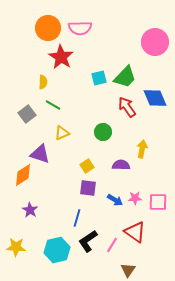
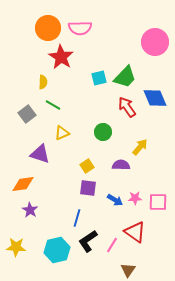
yellow arrow: moved 2 px left, 2 px up; rotated 30 degrees clockwise
orange diamond: moved 9 px down; rotated 25 degrees clockwise
